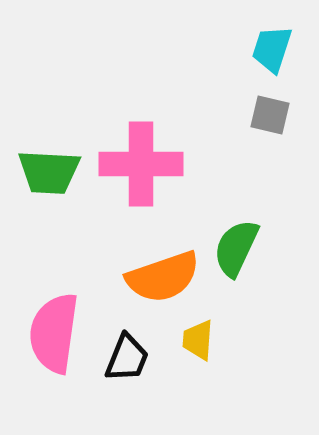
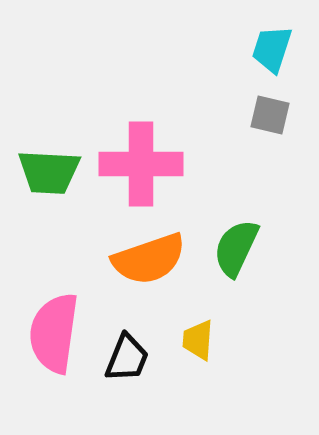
orange semicircle: moved 14 px left, 18 px up
